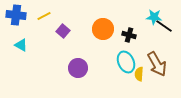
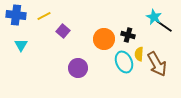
cyan star: rotated 21 degrees clockwise
orange circle: moved 1 px right, 10 px down
black cross: moved 1 px left
cyan triangle: rotated 32 degrees clockwise
cyan ellipse: moved 2 px left
yellow semicircle: moved 20 px up
